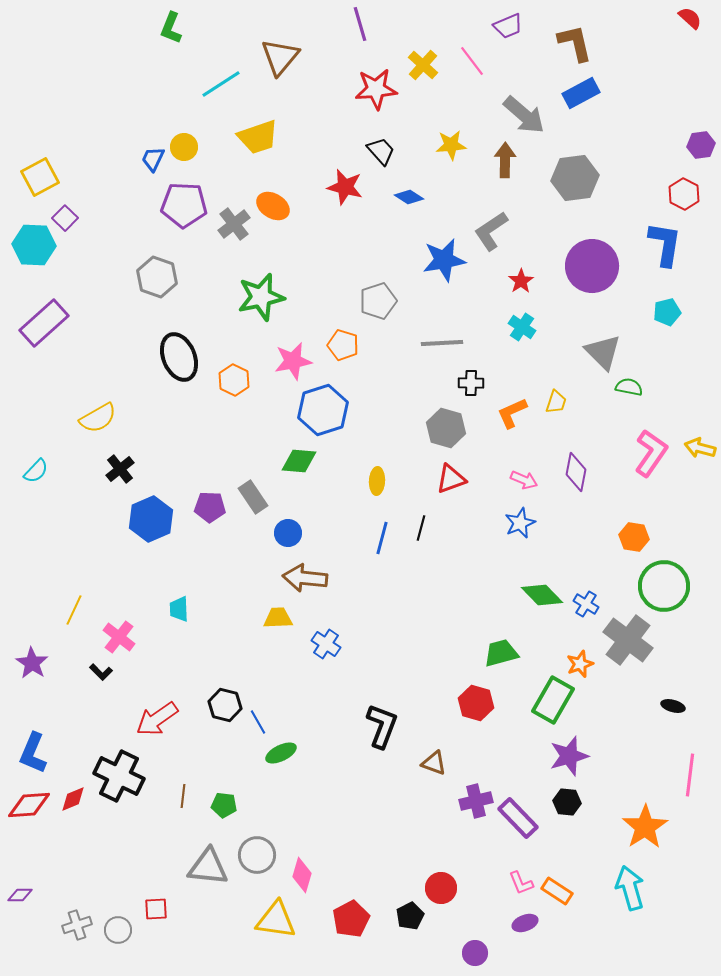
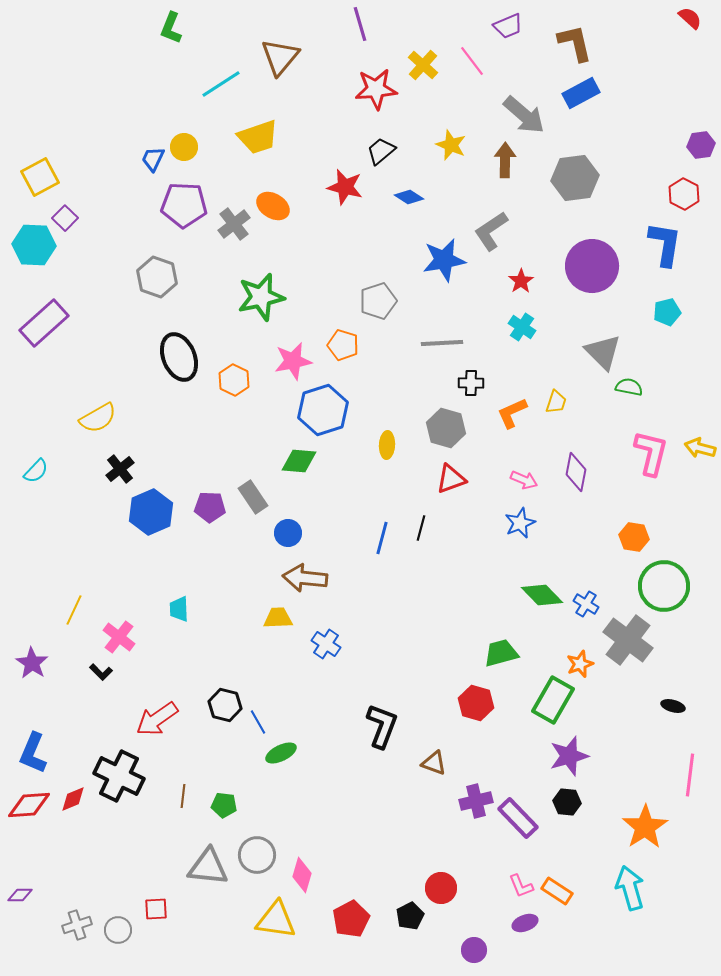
yellow star at (451, 145): rotated 28 degrees clockwise
black trapezoid at (381, 151): rotated 88 degrees counterclockwise
pink L-shape at (651, 453): rotated 21 degrees counterclockwise
yellow ellipse at (377, 481): moved 10 px right, 36 px up
blue hexagon at (151, 519): moved 7 px up
pink L-shape at (521, 883): moved 3 px down
purple circle at (475, 953): moved 1 px left, 3 px up
